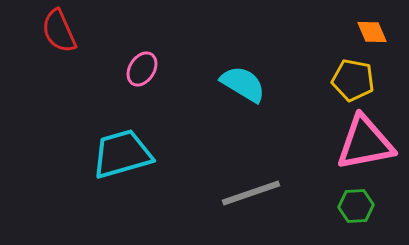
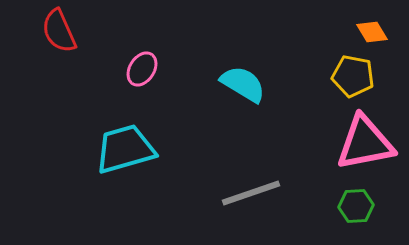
orange diamond: rotated 8 degrees counterclockwise
yellow pentagon: moved 4 px up
cyan trapezoid: moved 3 px right, 5 px up
